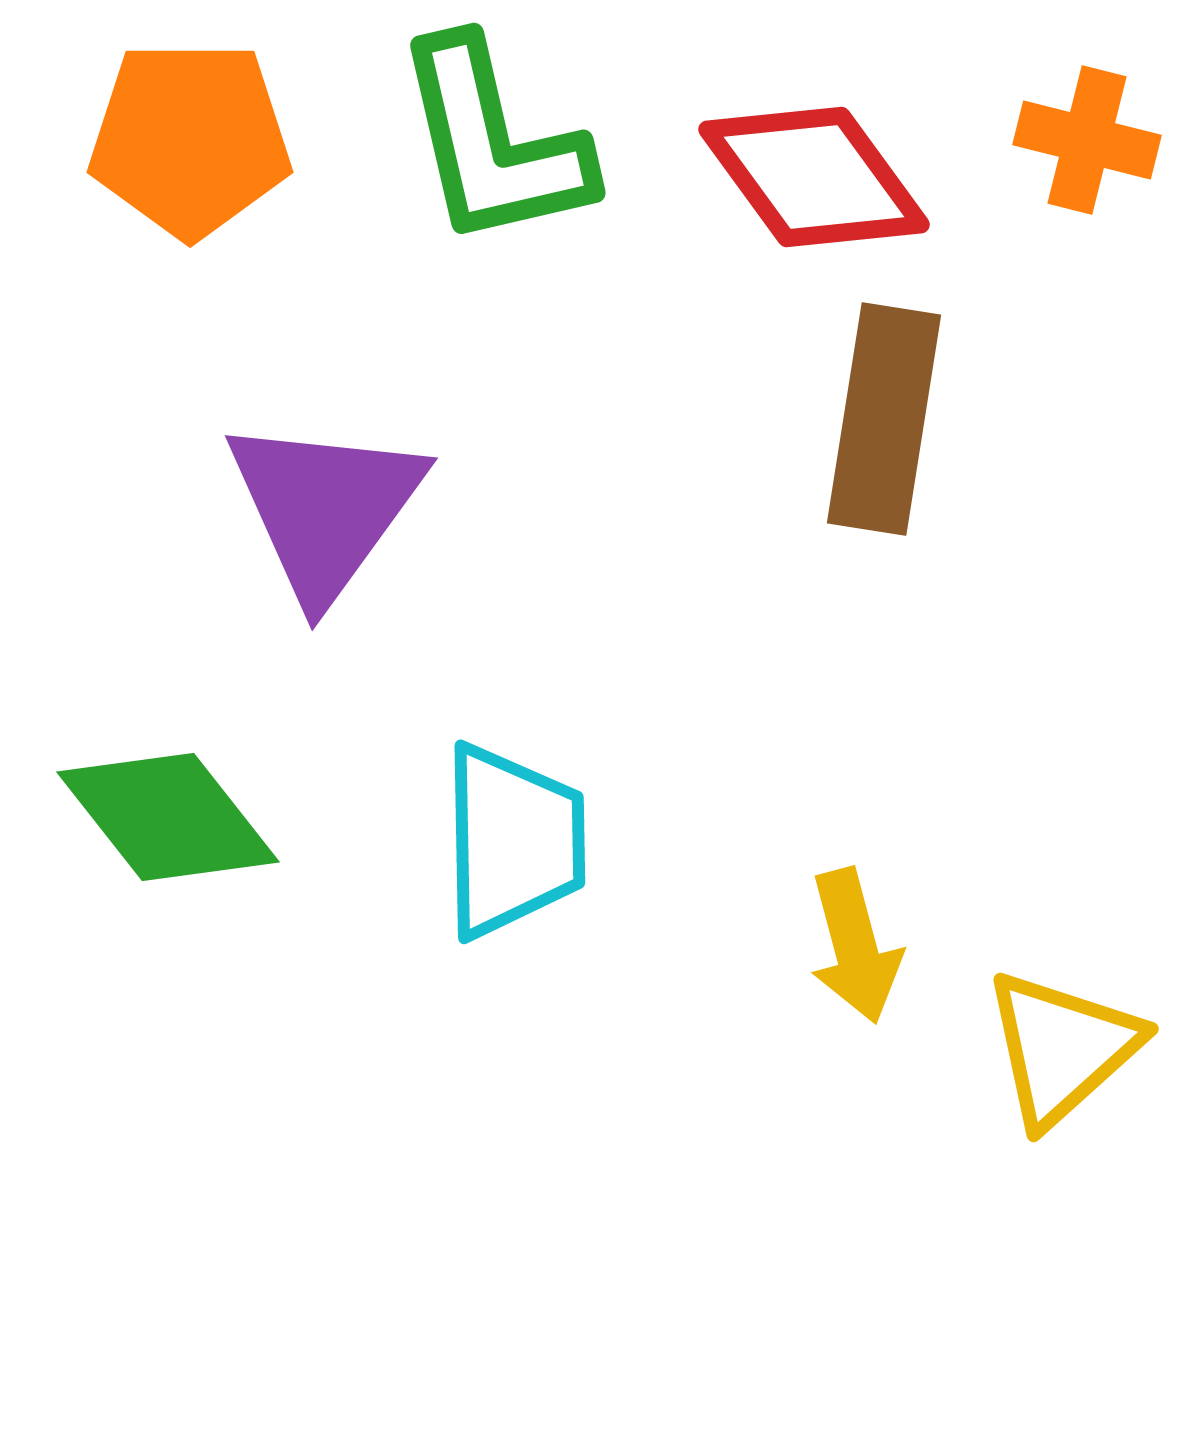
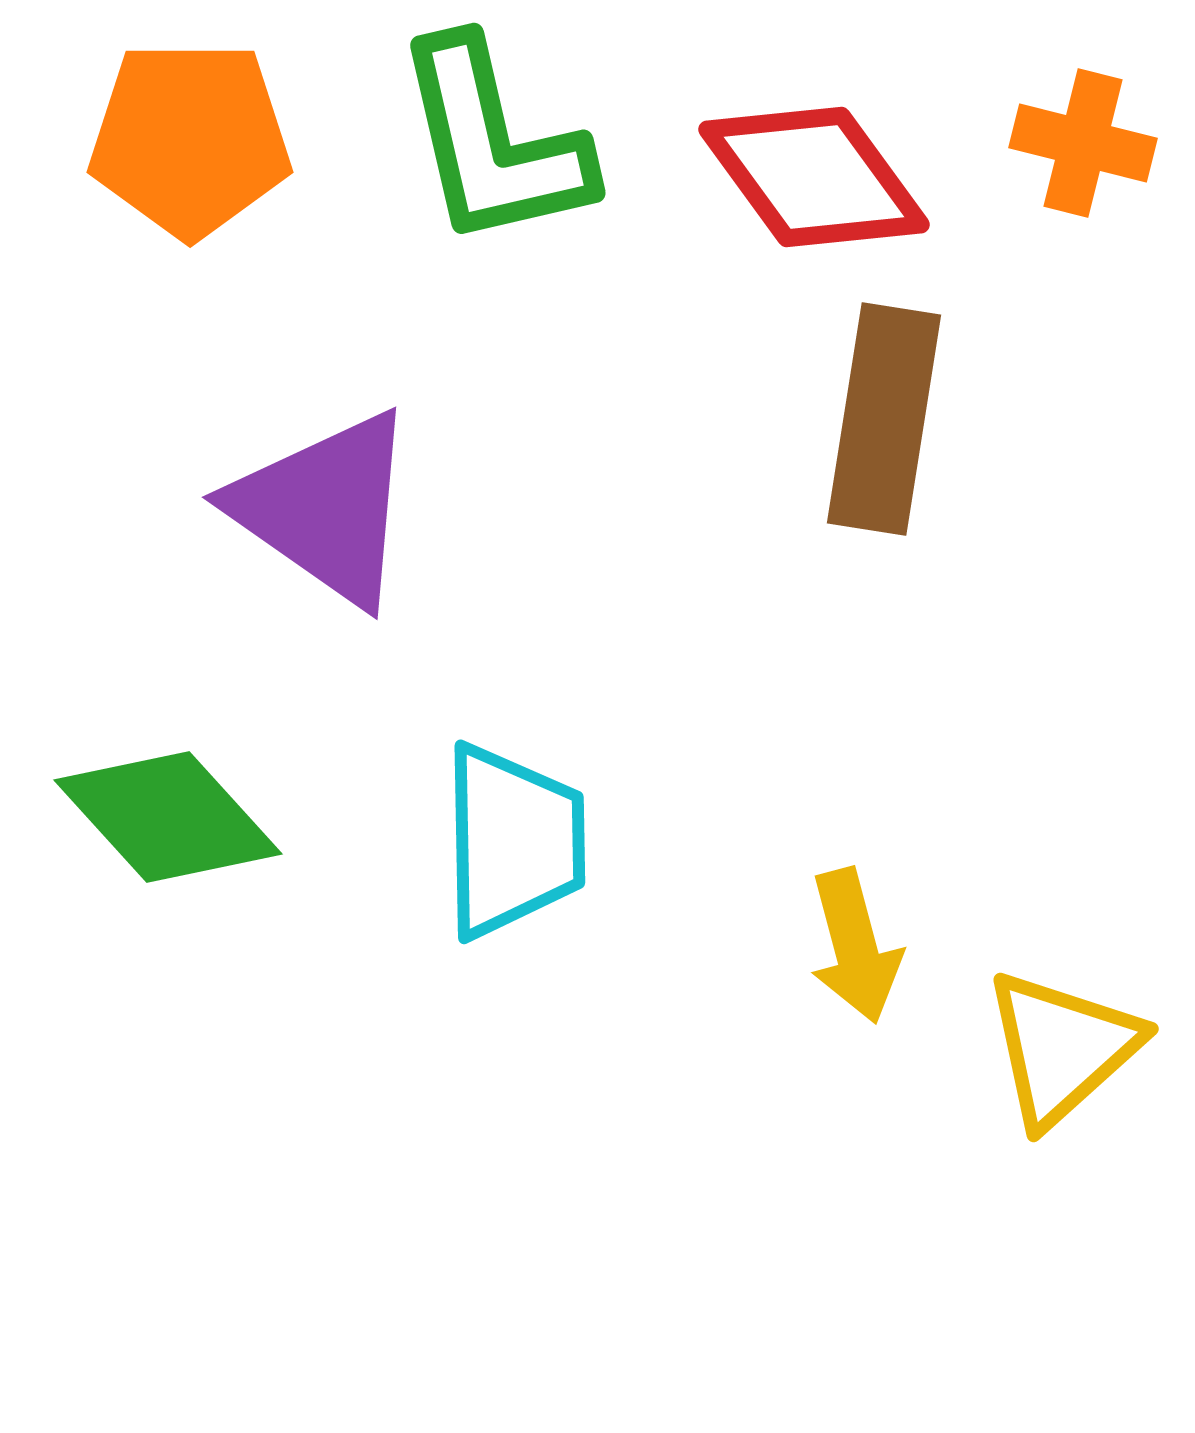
orange cross: moved 4 px left, 3 px down
purple triangle: rotated 31 degrees counterclockwise
green diamond: rotated 4 degrees counterclockwise
